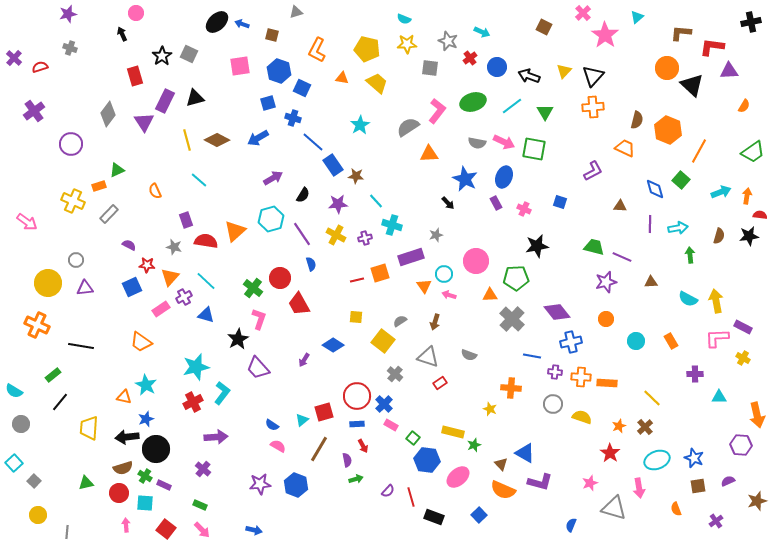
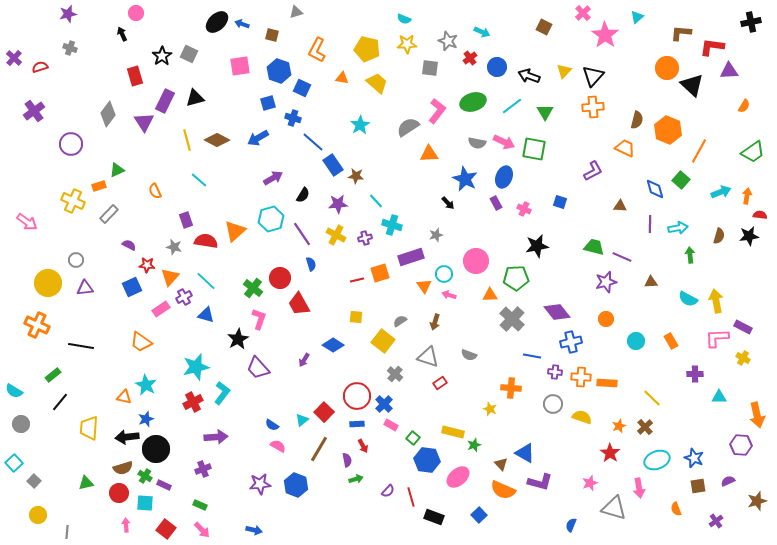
red square at (324, 412): rotated 30 degrees counterclockwise
purple cross at (203, 469): rotated 28 degrees clockwise
